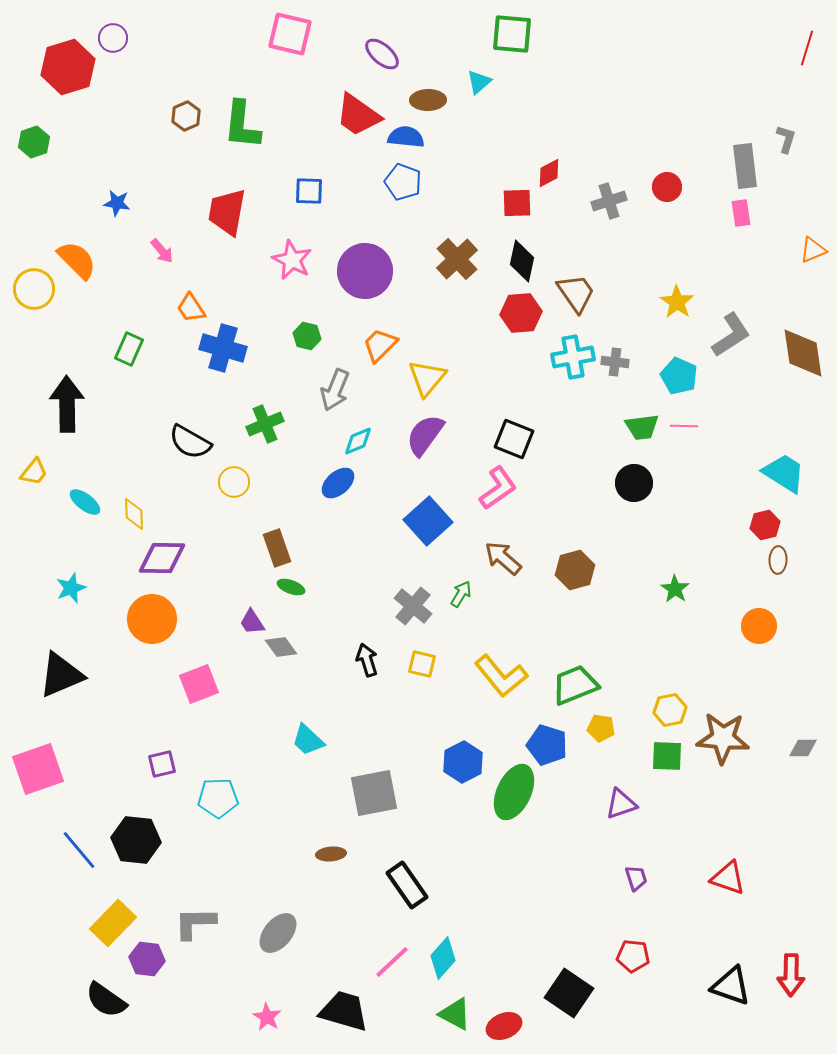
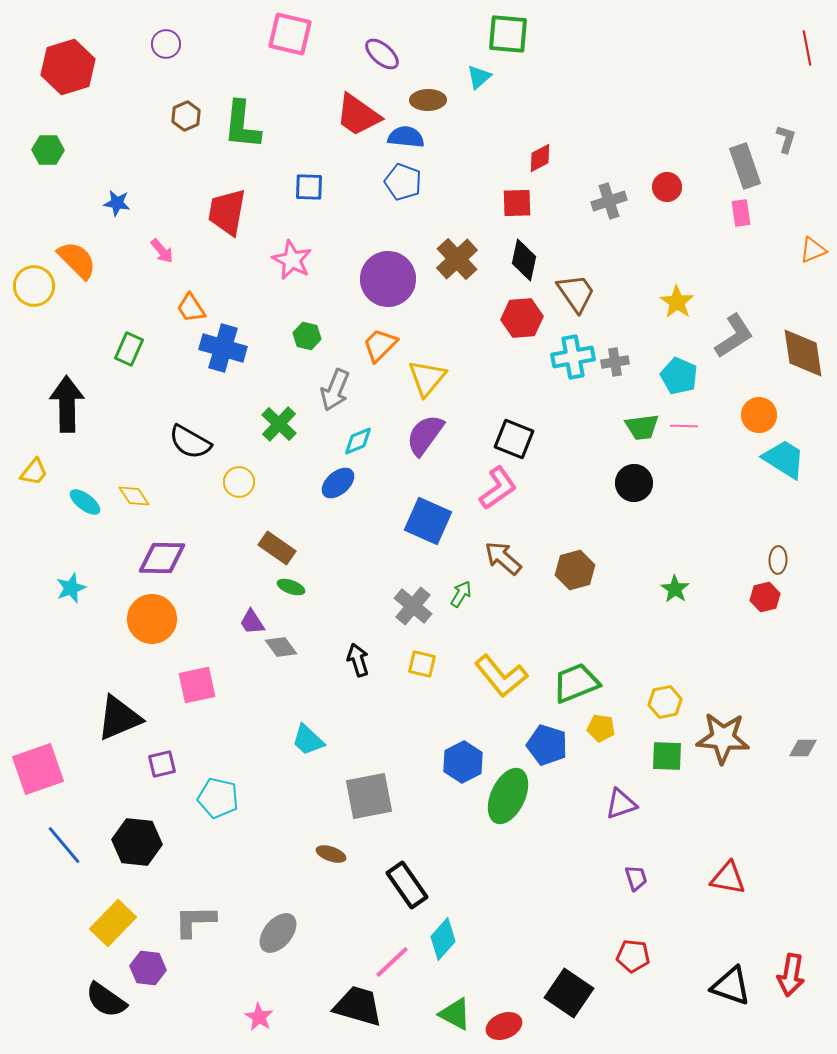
green square at (512, 34): moved 4 px left
purple circle at (113, 38): moved 53 px right, 6 px down
red line at (807, 48): rotated 28 degrees counterclockwise
cyan triangle at (479, 82): moved 5 px up
green hexagon at (34, 142): moved 14 px right, 8 px down; rotated 20 degrees clockwise
gray rectangle at (745, 166): rotated 12 degrees counterclockwise
red diamond at (549, 173): moved 9 px left, 15 px up
blue square at (309, 191): moved 4 px up
black diamond at (522, 261): moved 2 px right, 1 px up
purple circle at (365, 271): moved 23 px right, 8 px down
yellow circle at (34, 289): moved 3 px up
red hexagon at (521, 313): moved 1 px right, 5 px down
gray L-shape at (731, 335): moved 3 px right, 1 px down
gray cross at (615, 362): rotated 16 degrees counterclockwise
green cross at (265, 424): moved 14 px right; rotated 24 degrees counterclockwise
cyan trapezoid at (784, 473): moved 14 px up
yellow circle at (234, 482): moved 5 px right
yellow diamond at (134, 514): moved 18 px up; rotated 32 degrees counterclockwise
blue square at (428, 521): rotated 24 degrees counterclockwise
red hexagon at (765, 525): moved 72 px down
brown rectangle at (277, 548): rotated 36 degrees counterclockwise
orange circle at (759, 626): moved 211 px up
black arrow at (367, 660): moved 9 px left
black triangle at (61, 675): moved 58 px right, 43 px down
pink square at (199, 684): moved 2 px left, 1 px down; rotated 9 degrees clockwise
green trapezoid at (575, 685): moved 1 px right, 2 px up
yellow hexagon at (670, 710): moved 5 px left, 8 px up
green ellipse at (514, 792): moved 6 px left, 4 px down
gray square at (374, 793): moved 5 px left, 3 px down
cyan pentagon at (218, 798): rotated 15 degrees clockwise
black hexagon at (136, 840): moved 1 px right, 2 px down
blue line at (79, 850): moved 15 px left, 5 px up
brown ellipse at (331, 854): rotated 24 degrees clockwise
red triangle at (728, 878): rotated 9 degrees counterclockwise
gray L-shape at (195, 923): moved 2 px up
cyan diamond at (443, 958): moved 19 px up
purple hexagon at (147, 959): moved 1 px right, 9 px down
red arrow at (791, 975): rotated 9 degrees clockwise
black trapezoid at (344, 1011): moved 14 px right, 5 px up
pink star at (267, 1017): moved 8 px left
